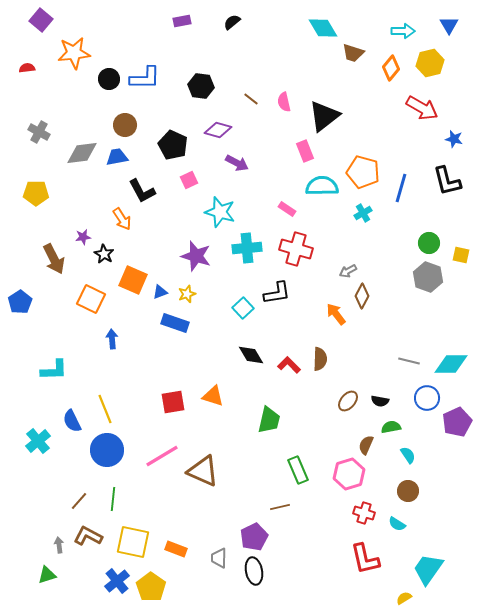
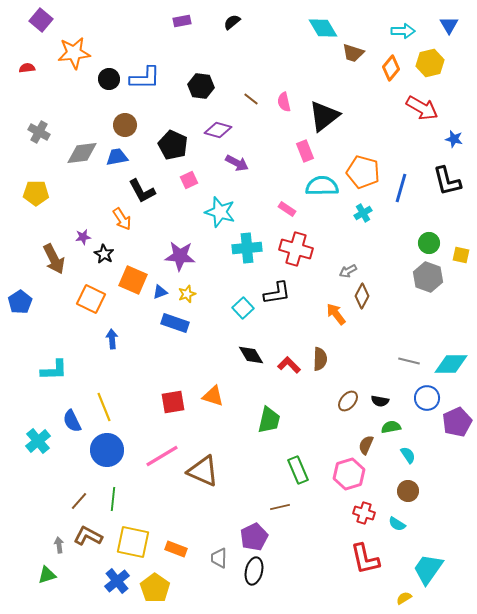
purple star at (196, 256): moved 16 px left; rotated 12 degrees counterclockwise
yellow line at (105, 409): moved 1 px left, 2 px up
black ellipse at (254, 571): rotated 24 degrees clockwise
yellow pentagon at (151, 587): moved 4 px right, 1 px down
